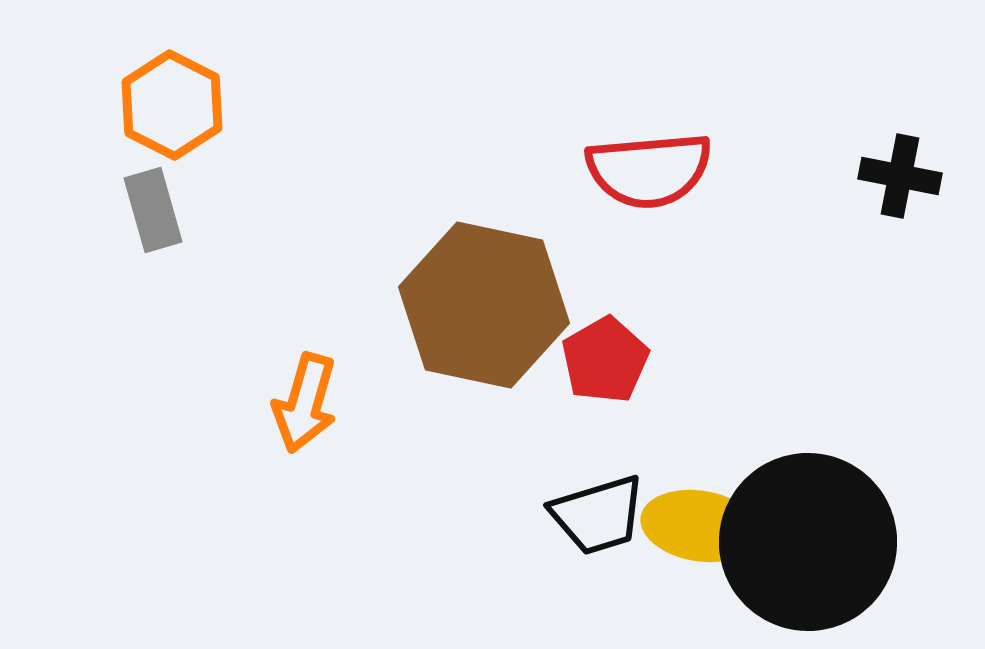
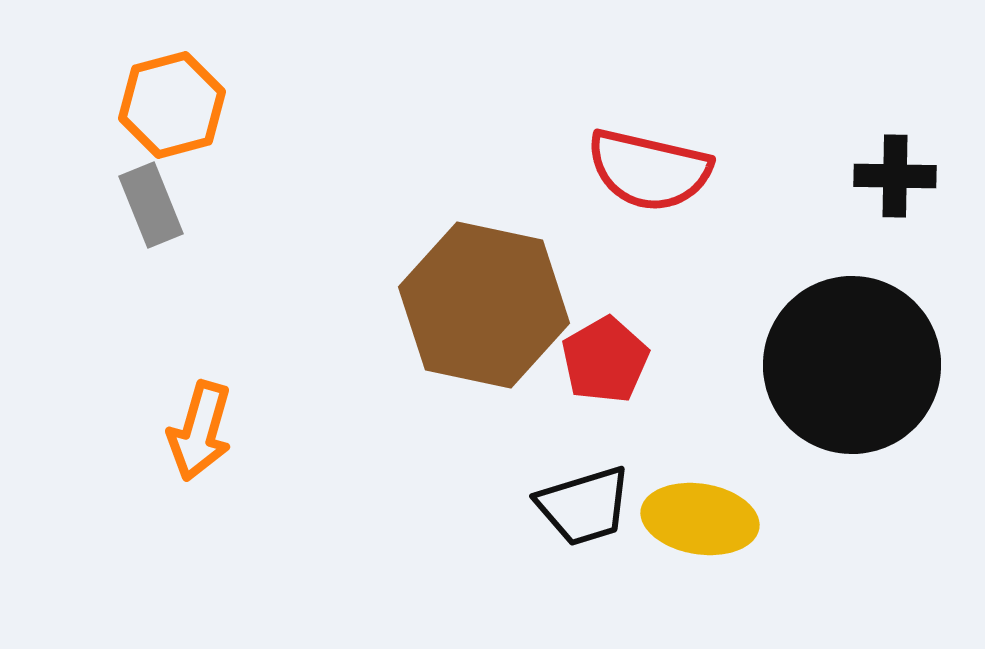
orange hexagon: rotated 18 degrees clockwise
red semicircle: rotated 18 degrees clockwise
black cross: moved 5 px left; rotated 10 degrees counterclockwise
gray rectangle: moved 2 px left, 5 px up; rotated 6 degrees counterclockwise
orange arrow: moved 105 px left, 28 px down
black trapezoid: moved 14 px left, 9 px up
yellow ellipse: moved 7 px up
black circle: moved 44 px right, 177 px up
